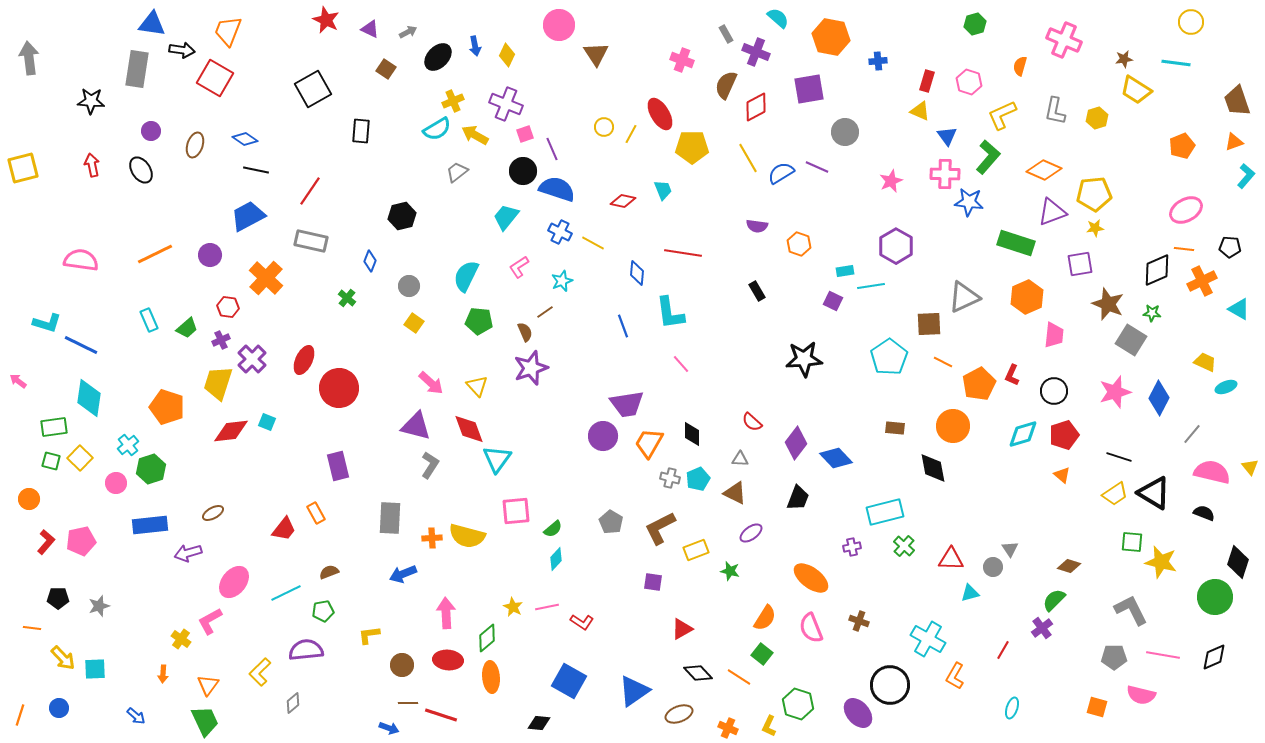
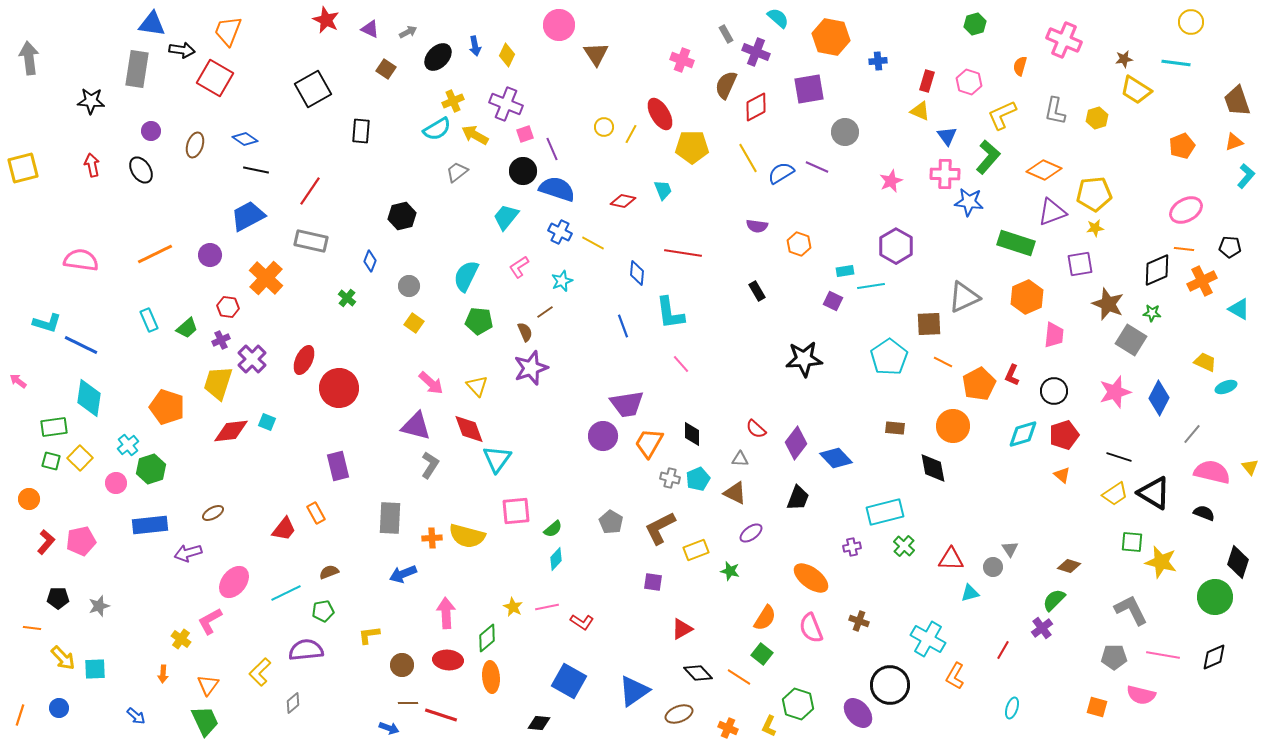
red semicircle at (752, 422): moved 4 px right, 7 px down
